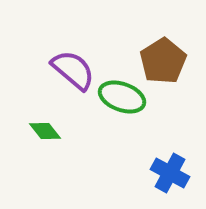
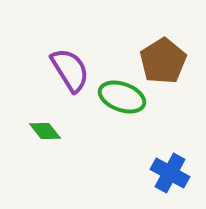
purple semicircle: moved 3 px left; rotated 18 degrees clockwise
